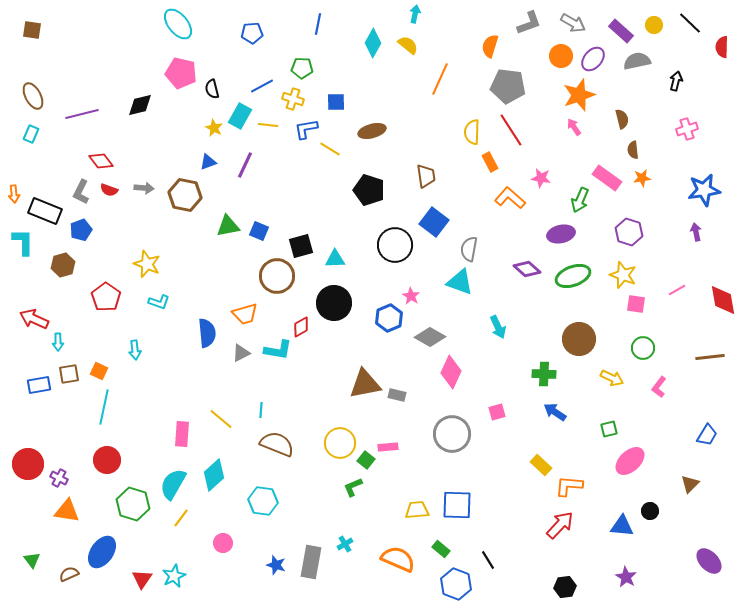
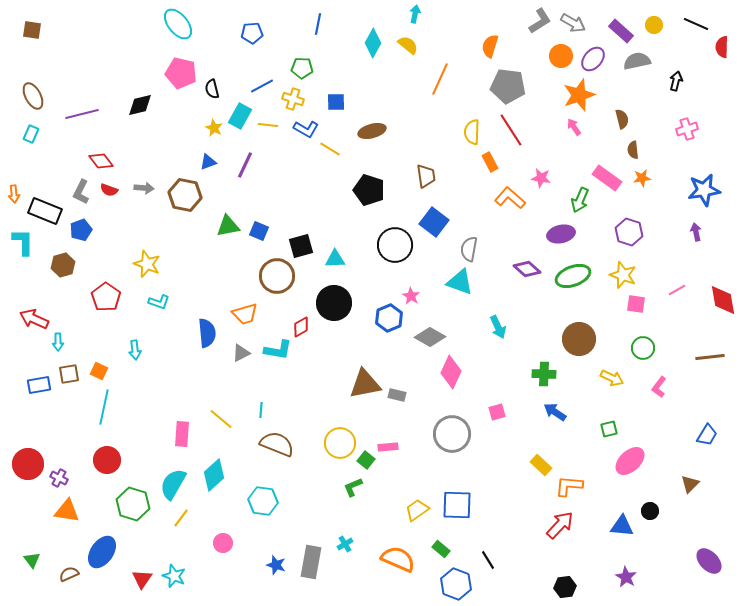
gray L-shape at (529, 23): moved 11 px right, 2 px up; rotated 12 degrees counterclockwise
black line at (690, 23): moved 6 px right, 1 px down; rotated 20 degrees counterclockwise
blue L-shape at (306, 129): rotated 140 degrees counterclockwise
yellow trapezoid at (417, 510): rotated 30 degrees counterclockwise
cyan star at (174, 576): rotated 25 degrees counterclockwise
